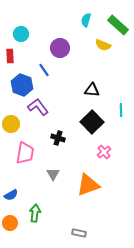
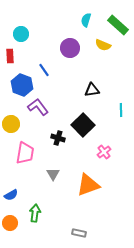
purple circle: moved 10 px right
black triangle: rotated 14 degrees counterclockwise
black square: moved 9 px left, 3 px down
